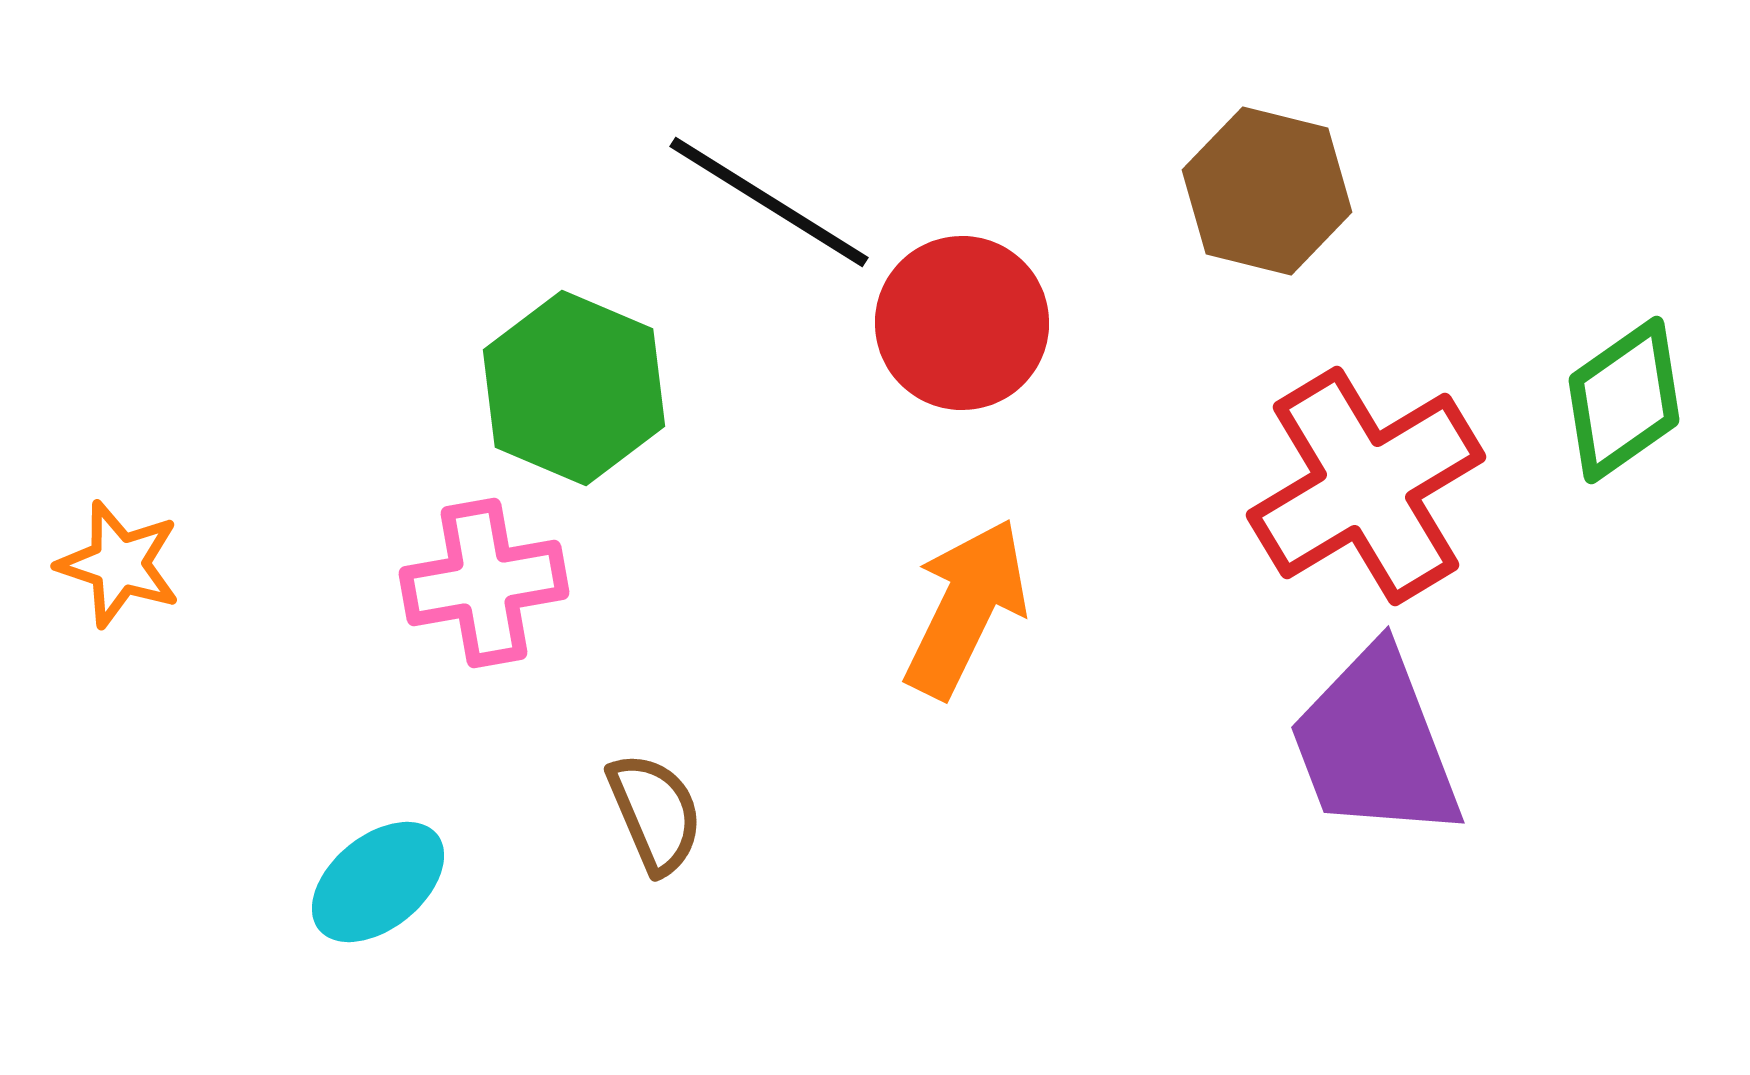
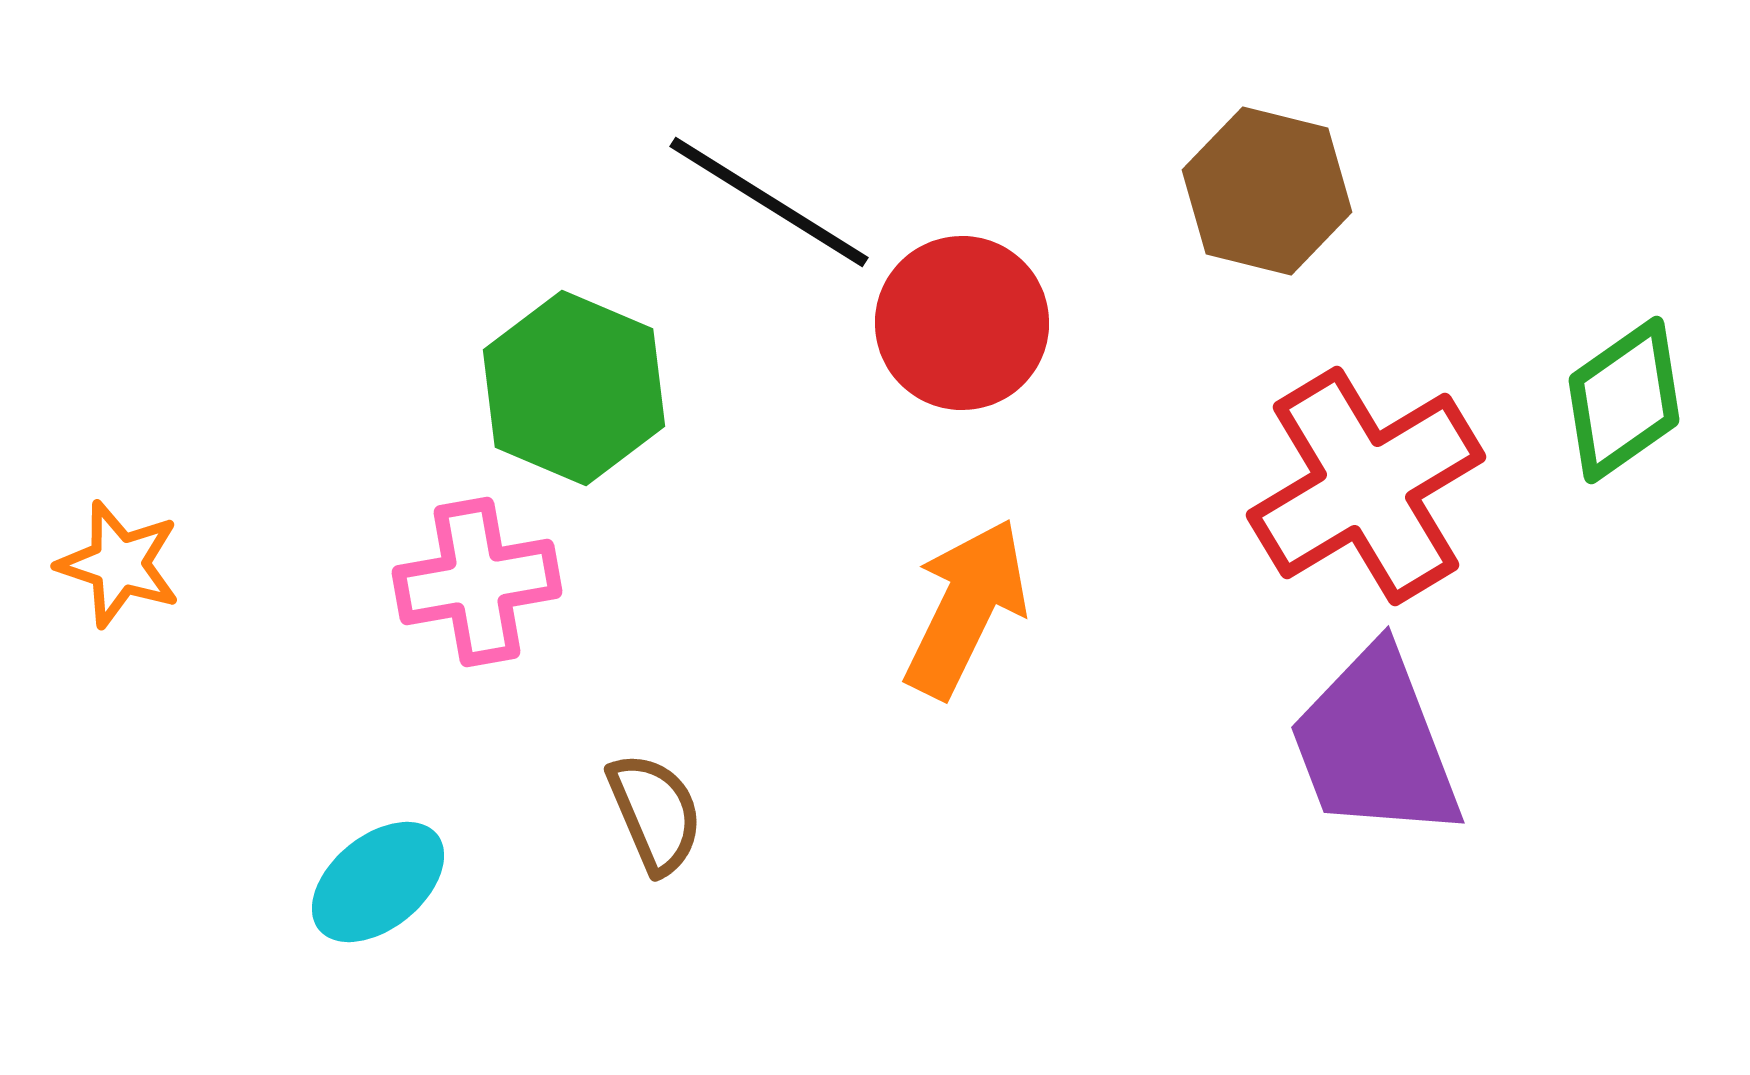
pink cross: moved 7 px left, 1 px up
